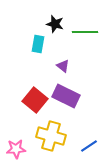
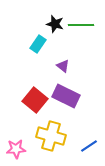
green line: moved 4 px left, 7 px up
cyan rectangle: rotated 24 degrees clockwise
